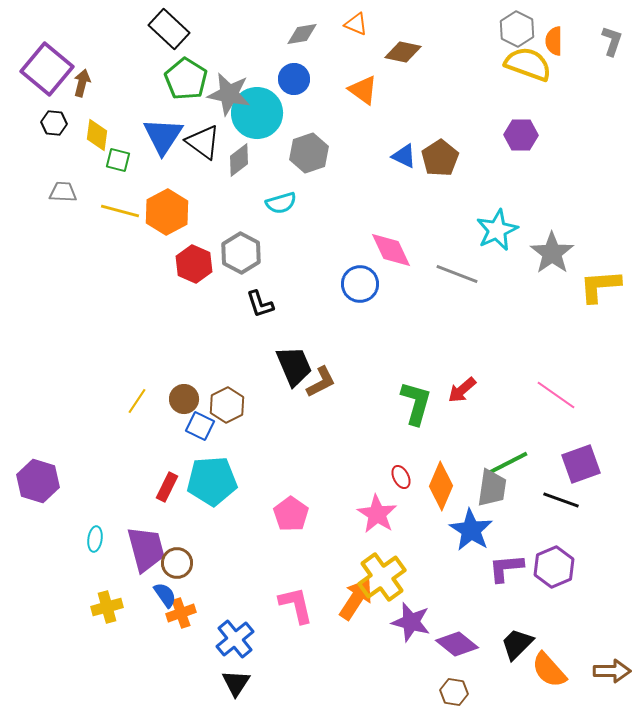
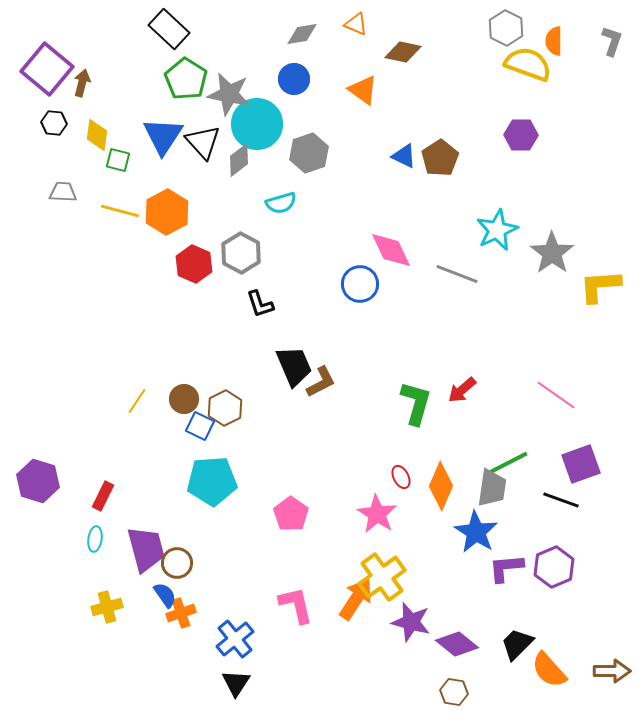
gray hexagon at (517, 29): moved 11 px left, 1 px up
cyan circle at (257, 113): moved 11 px down
black triangle at (203, 142): rotated 12 degrees clockwise
brown hexagon at (227, 405): moved 2 px left, 3 px down
red rectangle at (167, 487): moved 64 px left, 9 px down
blue star at (471, 530): moved 5 px right, 2 px down
